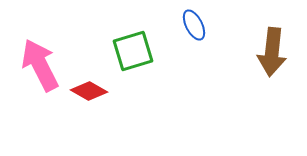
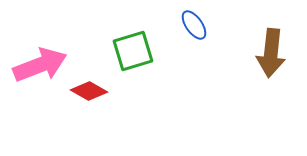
blue ellipse: rotated 8 degrees counterclockwise
brown arrow: moved 1 px left, 1 px down
pink arrow: rotated 96 degrees clockwise
